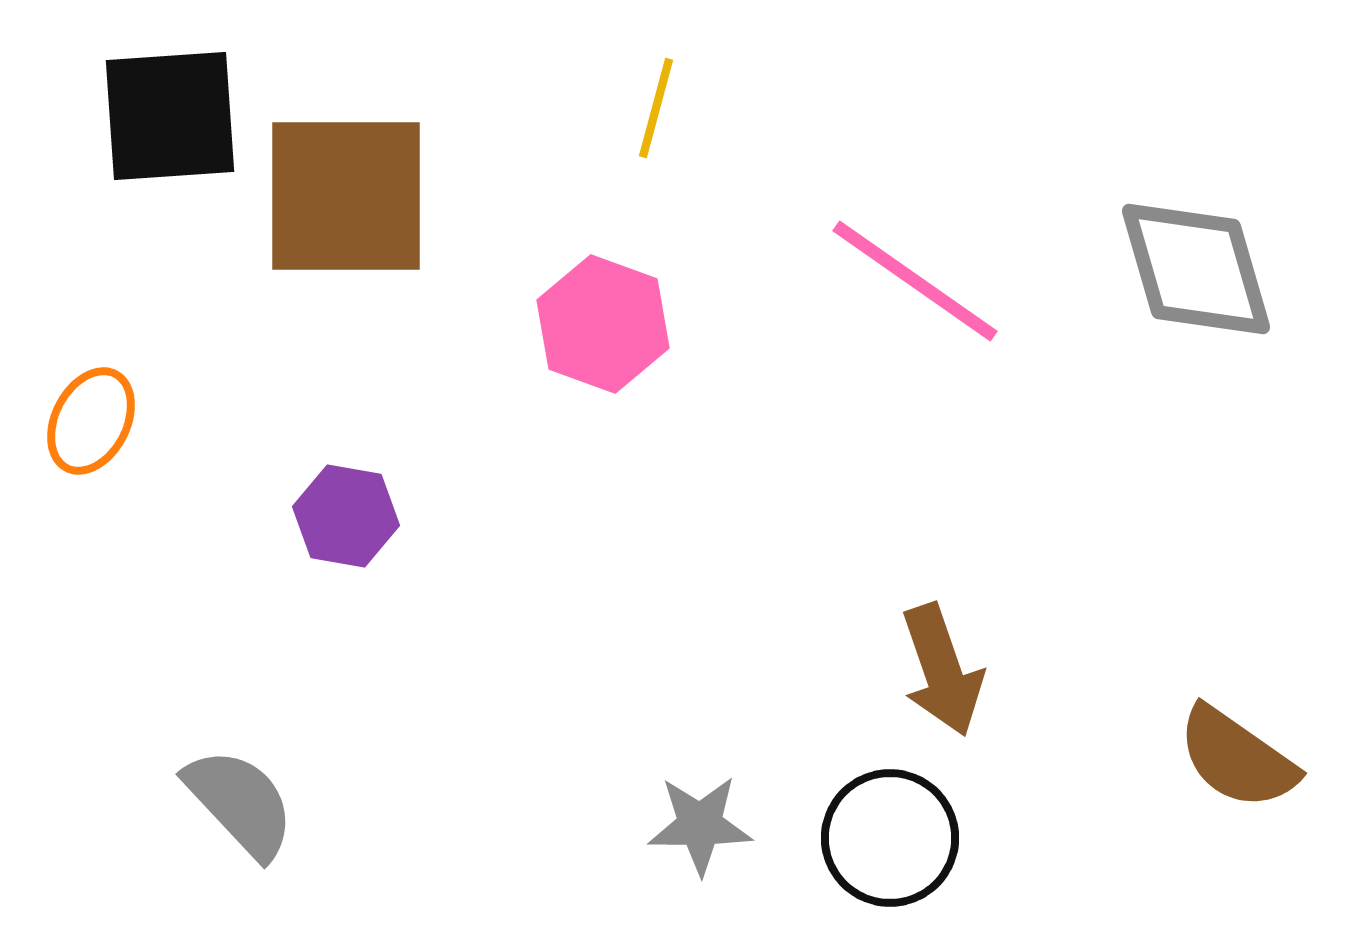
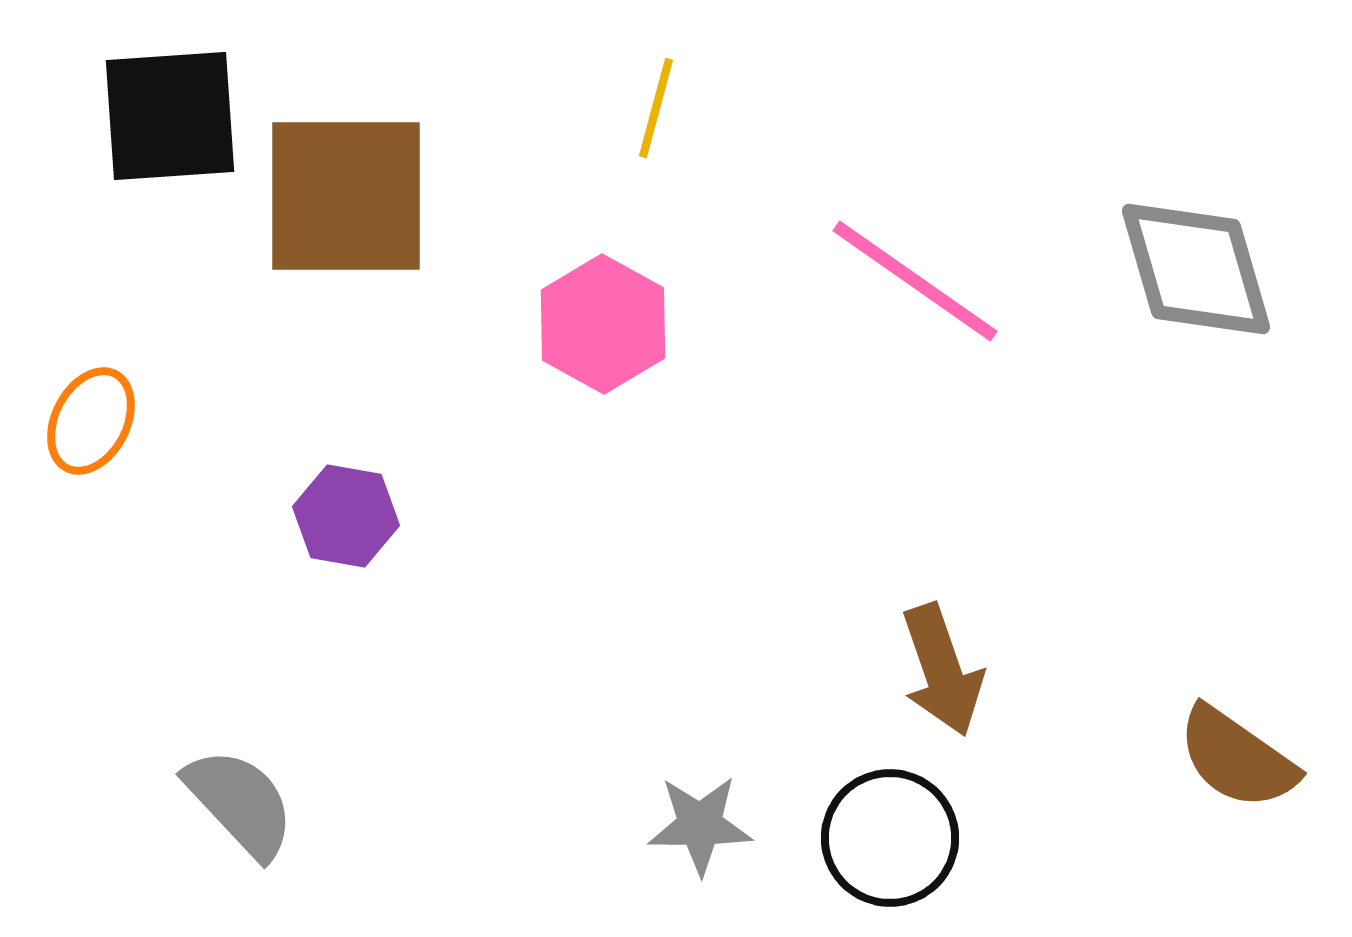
pink hexagon: rotated 9 degrees clockwise
